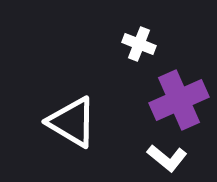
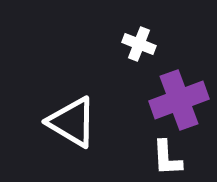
purple cross: rotated 4 degrees clockwise
white L-shape: rotated 48 degrees clockwise
